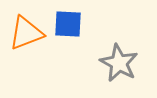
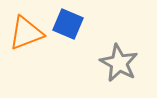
blue square: rotated 20 degrees clockwise
